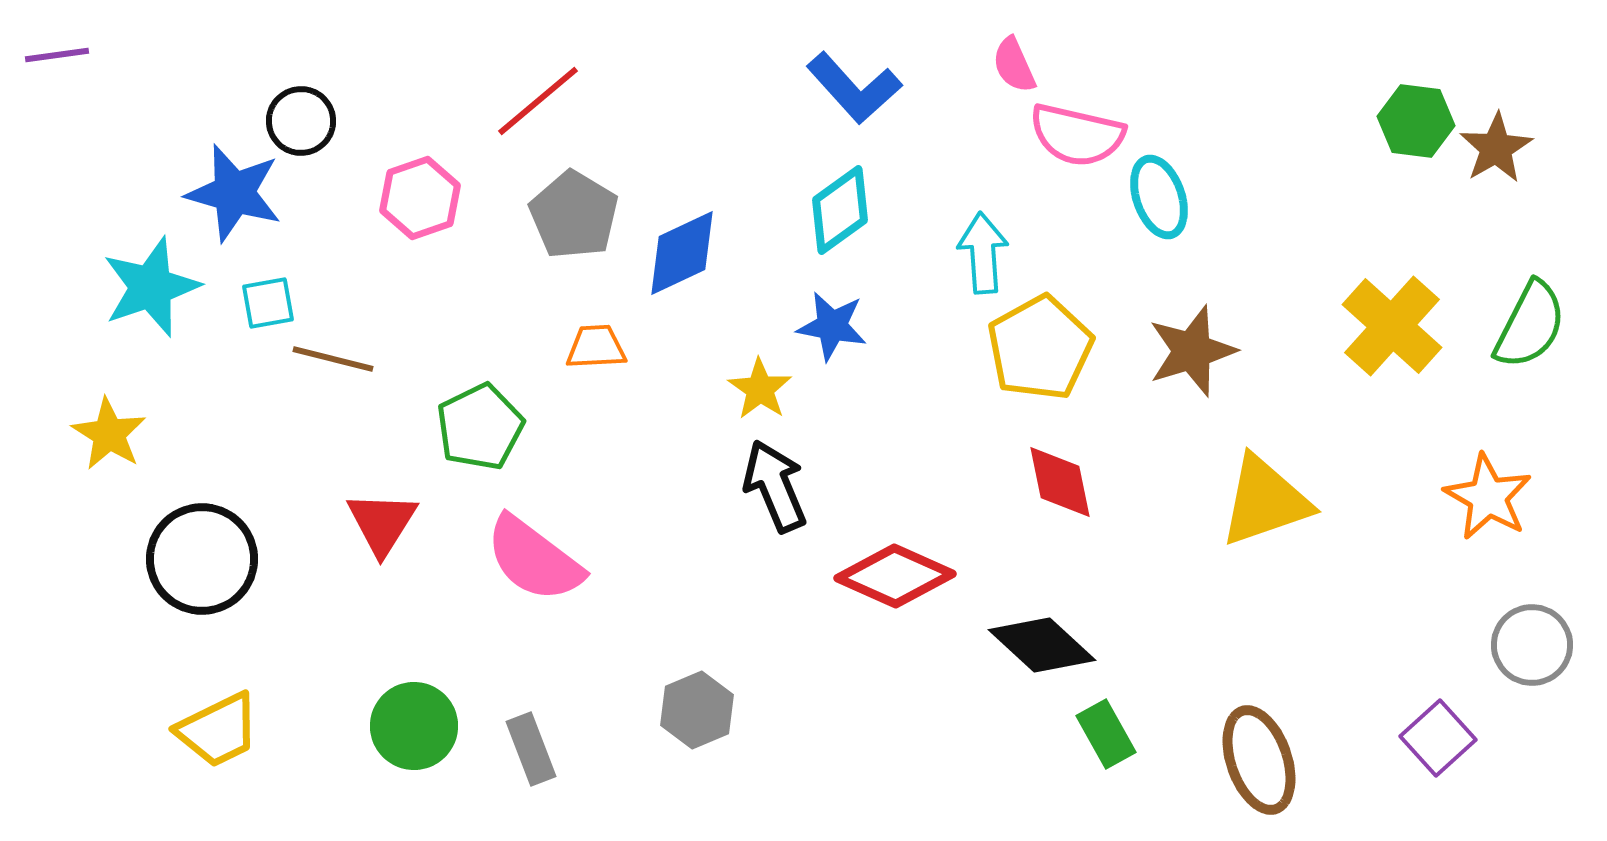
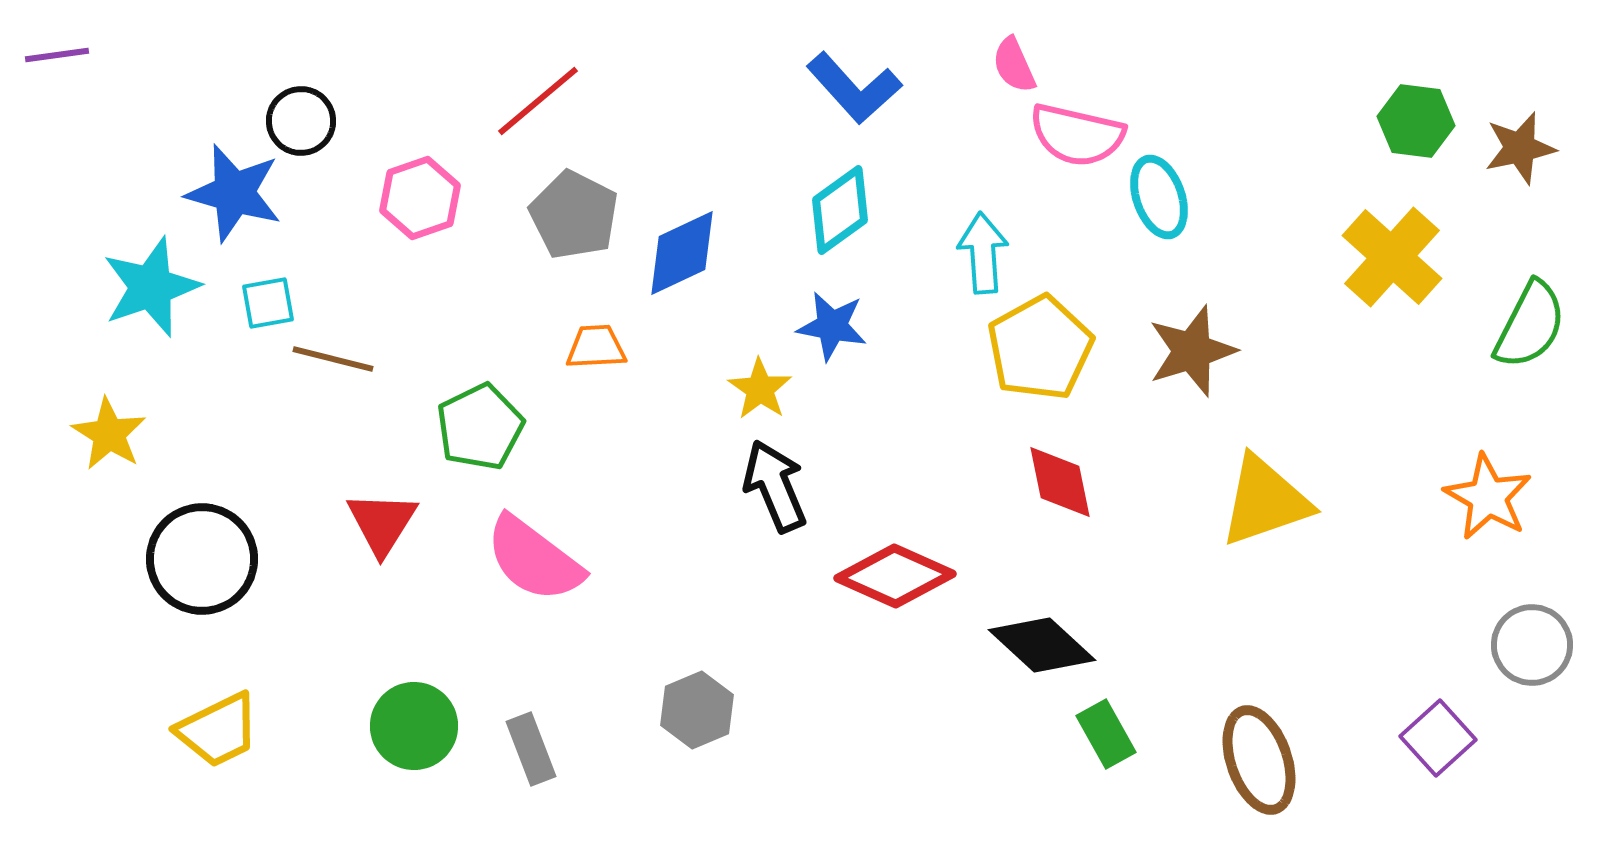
brown star at (1496, 148): moved 24 px right; rotated 18 degrees clockwise
gray pentagon at (574, 215): rotated 4 degrees counterclockwise
yellow cross at (1392, 326): moved 69 px up
